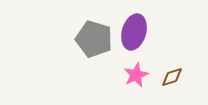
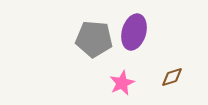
gray pentagon: rotated 12 degrees counterclockwise
pink star: moved 14 px left, 8 px down
